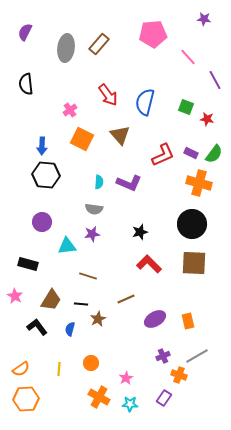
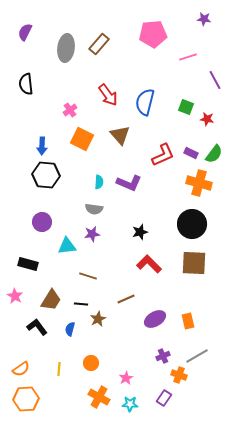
pink line at (188, 57): rotated 66 degrees counterclockwise
